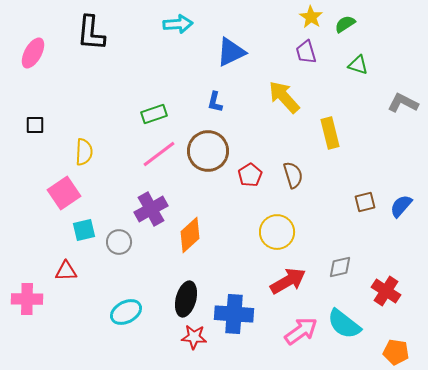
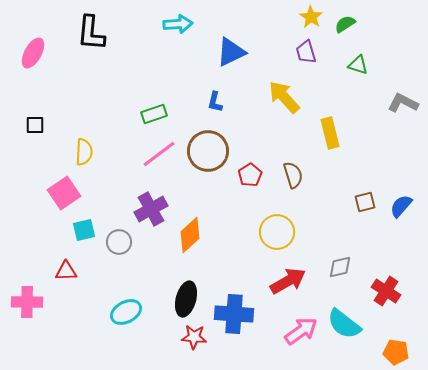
pink cross: moved 3 px down
